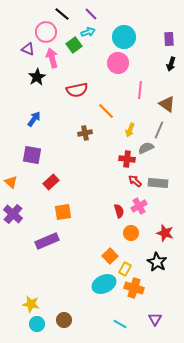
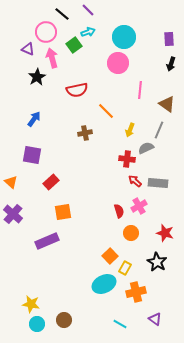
purple line at (91, 14): moved 3 px left, 4 px up
yellow rectangle at (125, 269): moved 1 px up
orange cross at (134, 288): moved 2 px right, 4 px down; rotated 30 degrees counterclockwise
purple triangle at (155, 319): rotated 24 degrees counterclockwise
